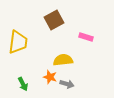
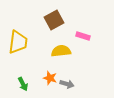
pink rectangle: moved 3 px left, 1 px up
yellow semicircle: moved 2 px left, 9 px up
orange star: moved 1 px down
